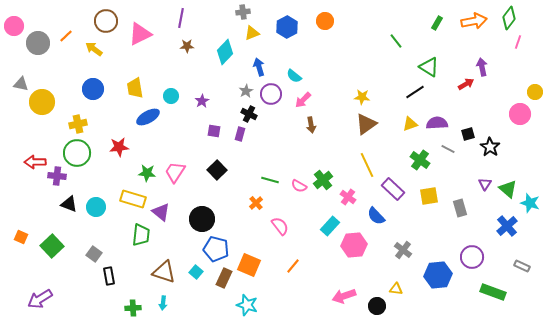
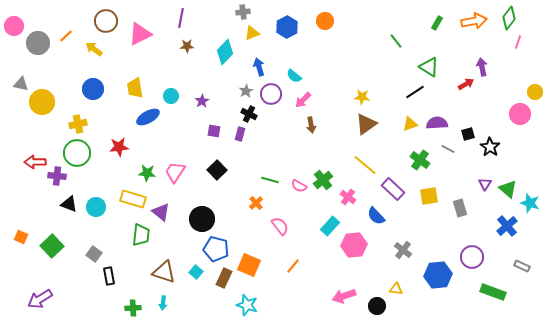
yellow line at (367, 165): moved 2 px left; rotated 25 degrees counterclockwise
